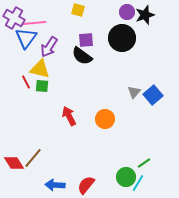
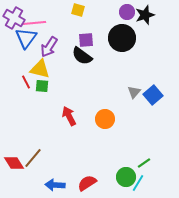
red semicircle: moved 1 px right, 2 px up; rotated 18 degrees clockwise
